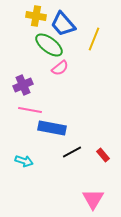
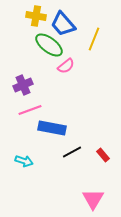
pink semicircle: moved 6 px right, 2 px up
pink line: rotated 30 degrees counterclockwise
